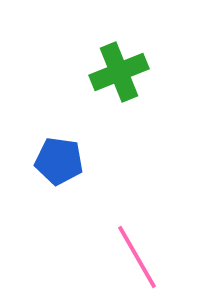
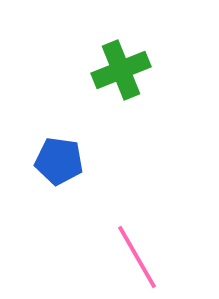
green cross: moved 2 px right, 2 px up
